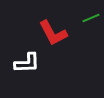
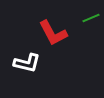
white L-shape: rotated 16 degrees clockwise
